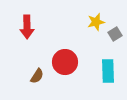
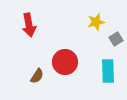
red arrow: moved 2 px right, 2 px up; rotated 10 degrees counterclockwise
gray square: moved 1 px right, 5 px down
